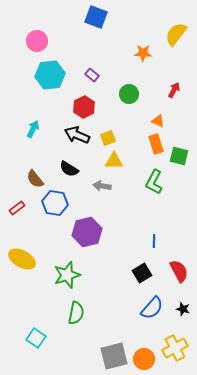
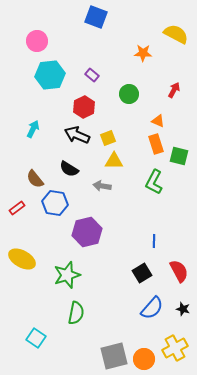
yellow semicircle: rotated 80 degrees clockwise
